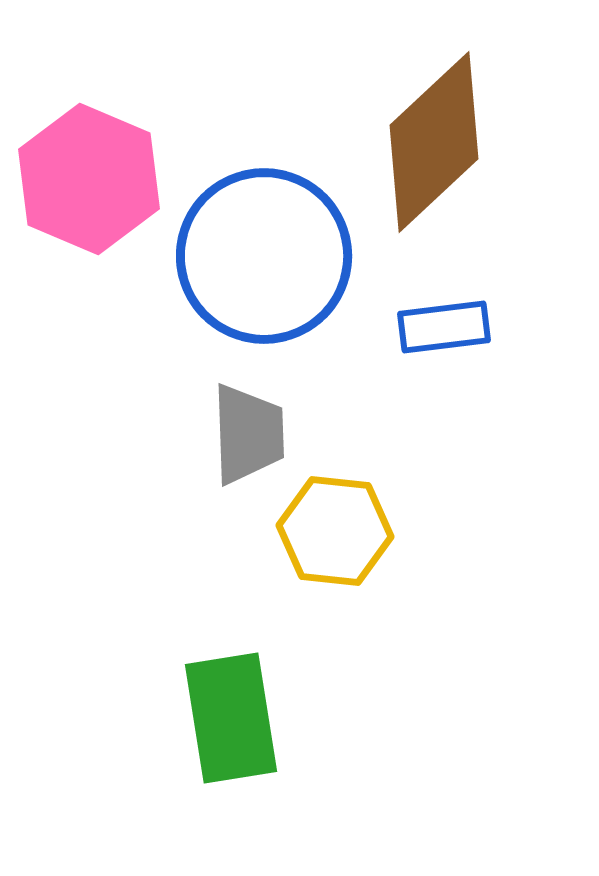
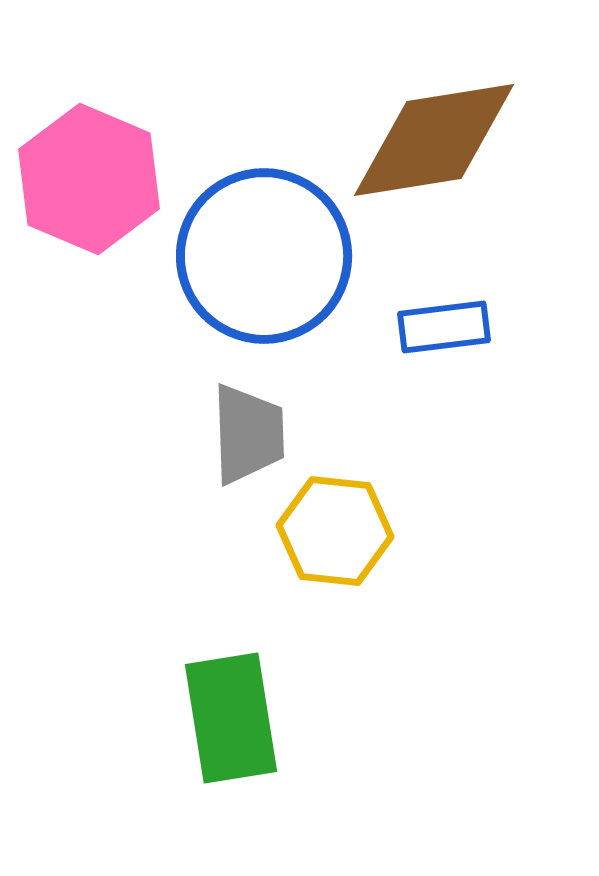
brown diamond: moved 2 px up; rotated 34 degrees clockwise
